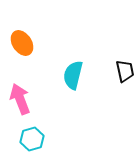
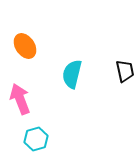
orange ellipse: moved 3 px right, 3 px down
cyan semicircle: moved 1 px left, 1 px up
cyan hexagon: moved 4 px right
